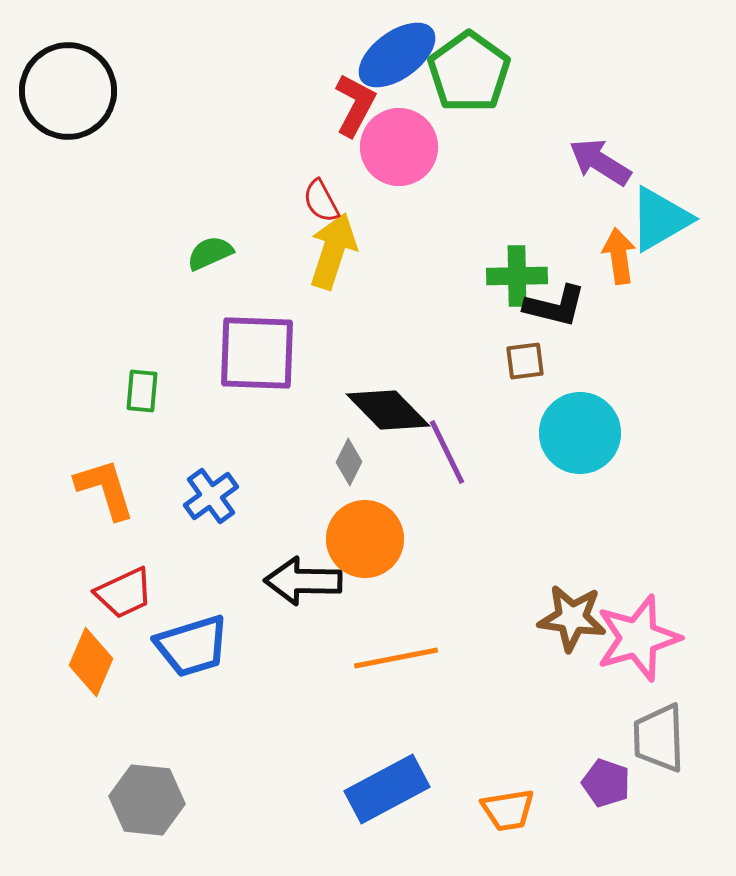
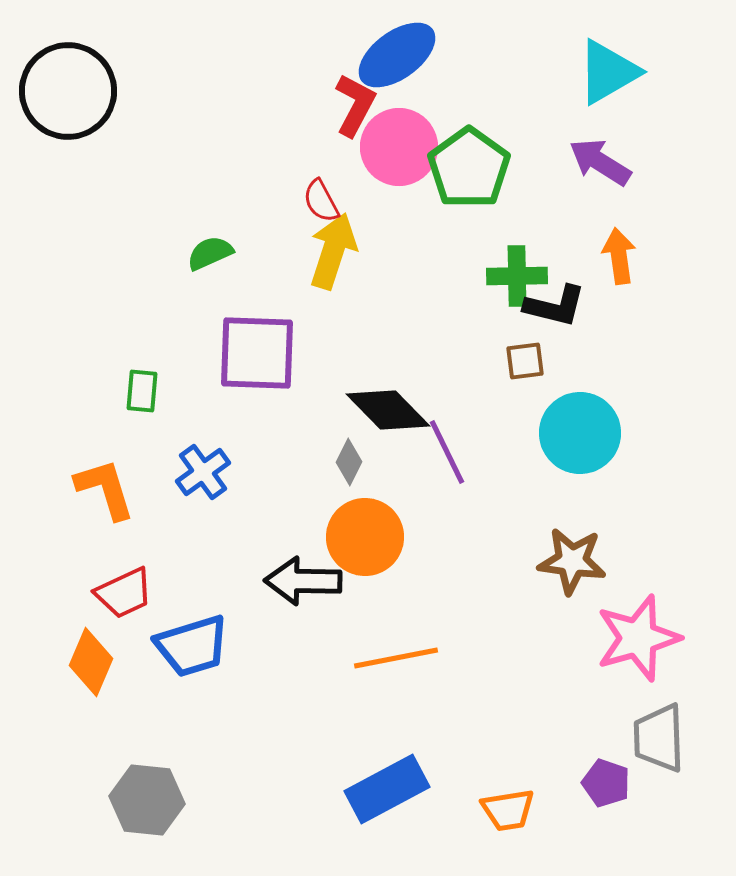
green pentagon: moved 96 px down
cyan triangle: moved 52 px left, 147 px up
blue cross: moved 8 px left, 24 px up
orange circle: moved 2 px up
brown star: moved 57 px up
